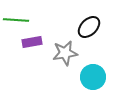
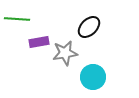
green line: moved 1 px right, 1 px up
purple rectangle: moved 7 px right
